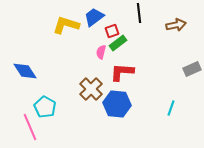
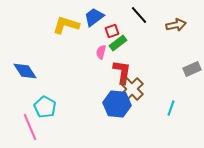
black line: moved 2 px down; rotated 36 degrees counterclockwise
red L-shape: rotated 95 degrees clockwise
brown cross: moved 41 px right
